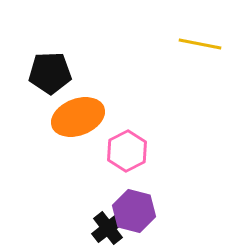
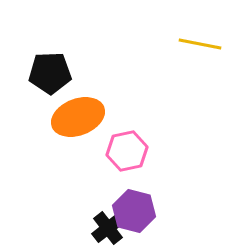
pink hexagon: rotated 15 degrees clockwise
